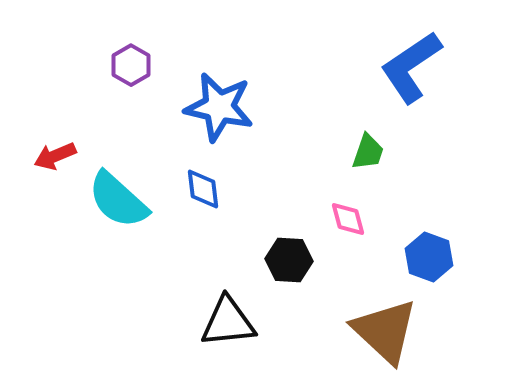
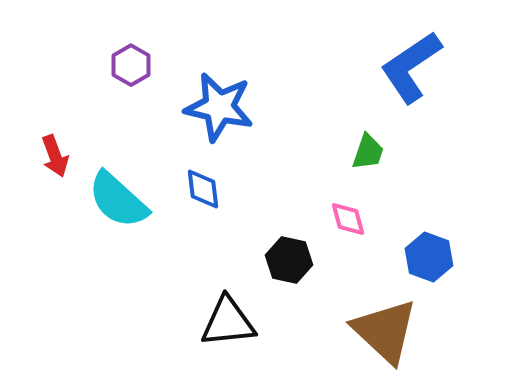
red arrow: rotated 87 degrees counterclockwise
black hexagon: rotated 9 degrees clockwise
